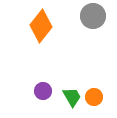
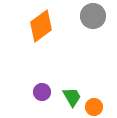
orange diamond: rotated 16 degrees clockwise
purple circle: moved 1 px left, 1 px down
orange circle: moved 10 px down
